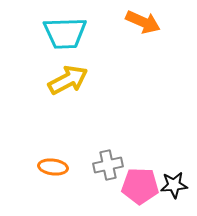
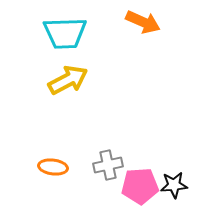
pink pentagon: rotated 6 degrees counterclockwise
